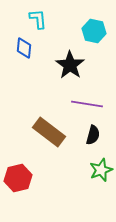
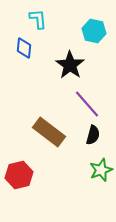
purple line: rotated 40 degrees clockwise
red hexagon: moved 1 px right, 3 px up
